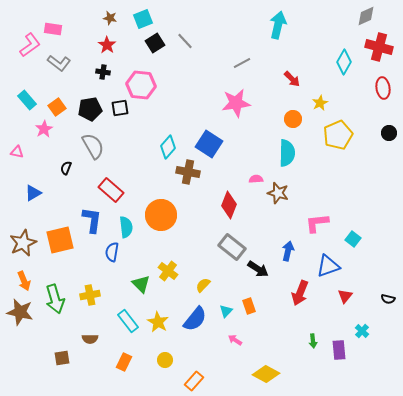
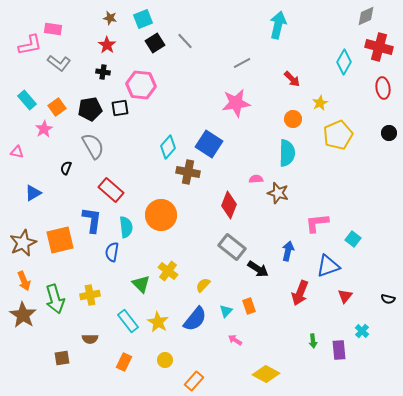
pink L-shape at (30, 45): rotated 25 degrees clockwise
brown star at (20, 312): moved 3 px right, 3 px down; rotated 20 degrees clockwise
